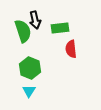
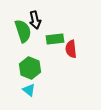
green rectangle: moved 5 px left, 11 px down
cyan triangle: moved 1 px up; rotated 24 degrees counterclockwise
